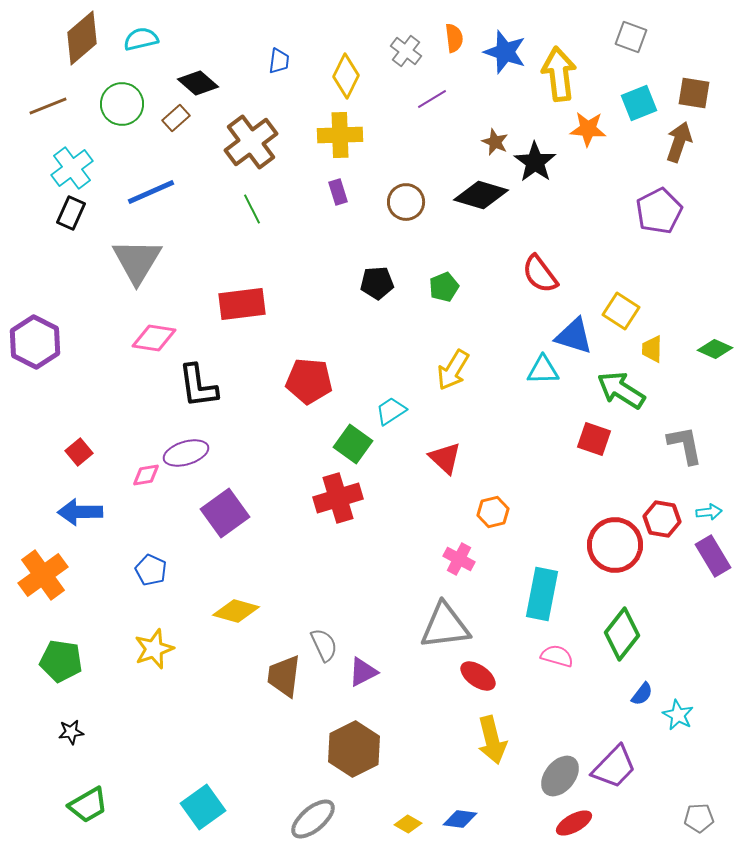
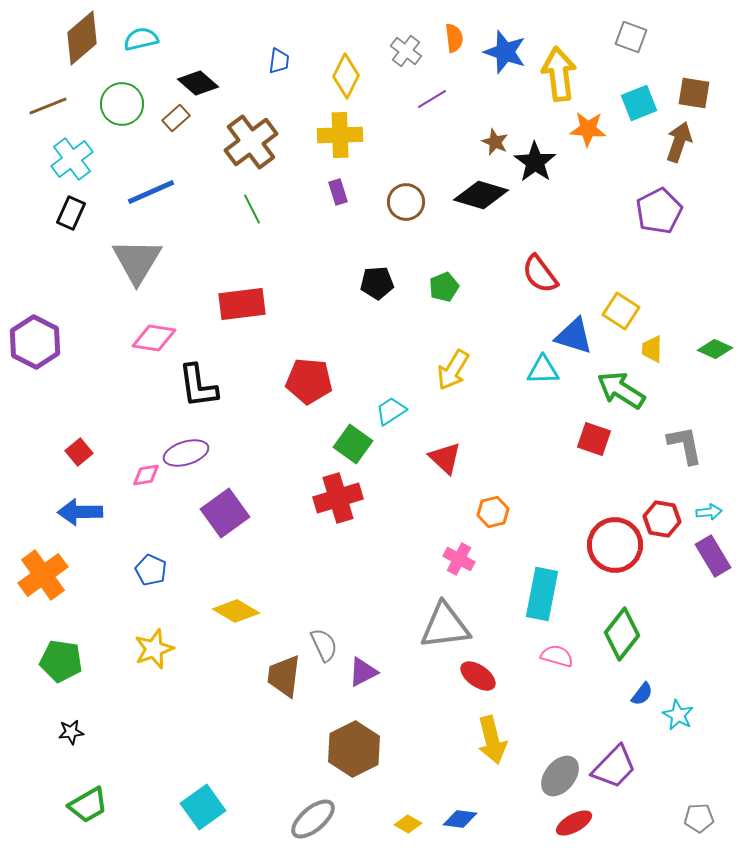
cyan cross at (72, 168): moved 9 px up
yellow diamond at (236, 611): rotated 15 degrees clockwise
